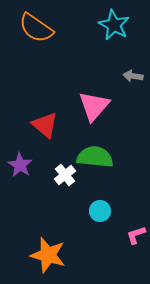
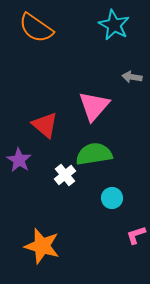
gray arrow: moved 1 px left, 1 px down
green semicircle: moved 1 px left, 3 px up; rotated 15 degrees counterclockwise
purple star: moved 1 px left, 5 px up
cyan circle: moved 12 px right, 13 px up
orange star: moved 6 px left, 9 px up
